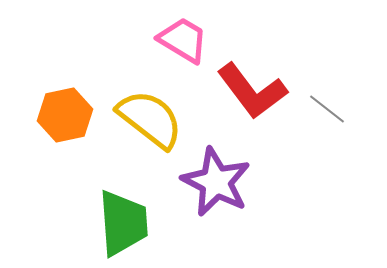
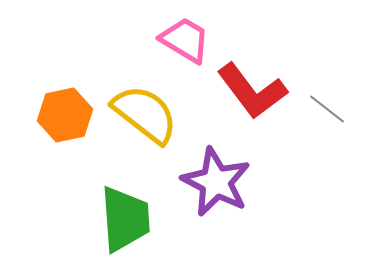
pink trapezoid: moved 2 px right
yellow semicircle: moved 5 px left, 5 px up
green trapezoid: moved 2 px right, 4 px up
